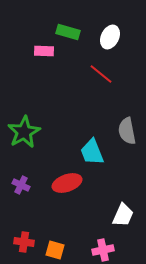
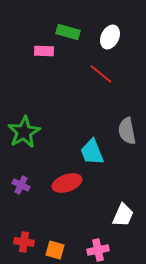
pink cross: moved 5 px left
